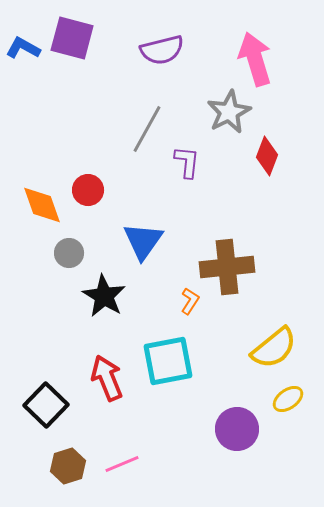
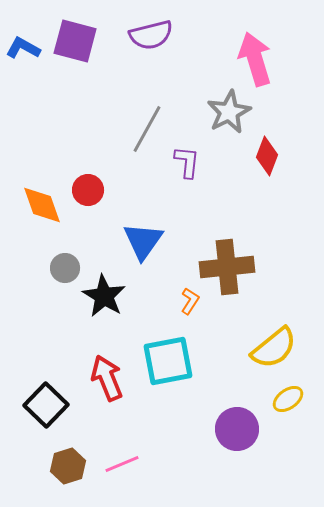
purple square: moved 3 px right, 3 px down
purple semicircle: moved 11 px left, 15 px up
gray circle: moved 4 px left, 15 px down
